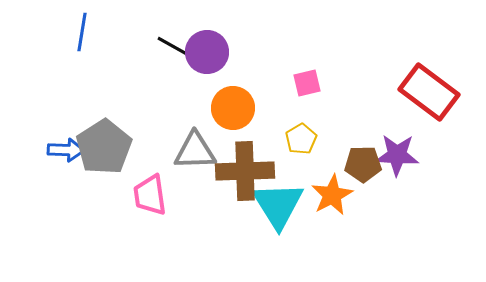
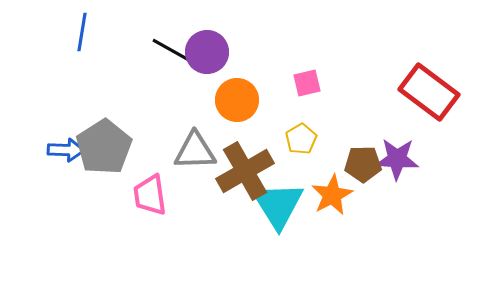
black line: moved 5 px left, 2 px down
orange circle: moved 4 px right, 8 px up
purple star: moved 4 px down
brown cross: rotated 28 degrees counterclockwise
